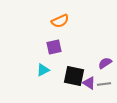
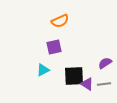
black square: rotated 15 degrees counterclockwise
purple triangle: moved 2 px left, 1 px down
